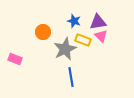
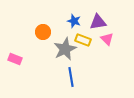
pink triangle: moved 6 px right, 3 px down
